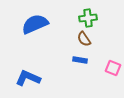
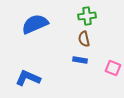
green cross: moved 1 px left, 2 px up
brown semicircle: rotated 21 degrees clockwise
